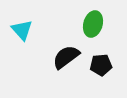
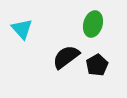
cyan triangle: moved 1 px up
black pentagon: moved 4 px left; rotated 25 degrees counterclockwise
